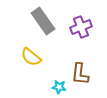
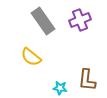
purple cross: moved 1 px left, 7 px up
brown L-shape: moved 7 px right, 6 px down
cyan star: moved 1 px right, 1 px down
